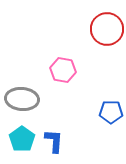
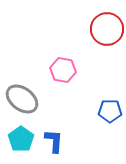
gray ellipse: rotated 32 degrees clockwise
blue pentagon: moved 1 px left, 1 px up
cyan pentagon: moved 1 px left
